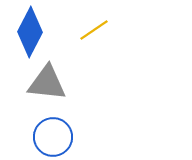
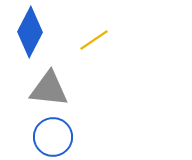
yellow line: moved 10 px down
gray triangle: moved 2 px right, 6 px down
